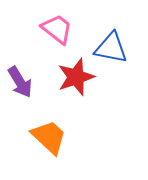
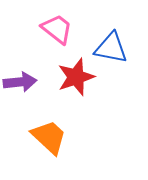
purple arrow: rotated 64 degrees counterclockwise
